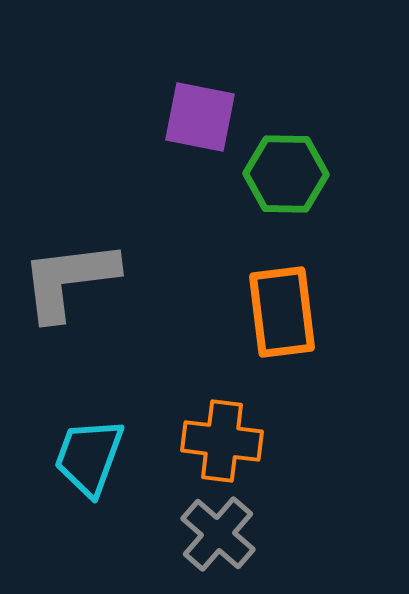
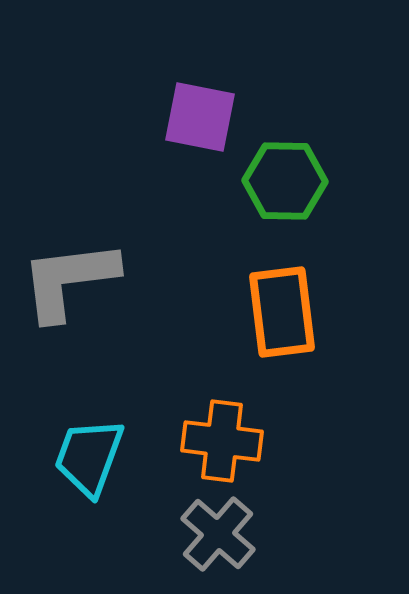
green hexagon: moved 1 px left, 7 px down
